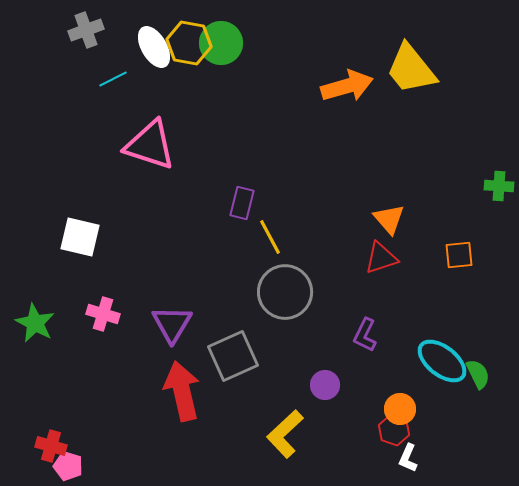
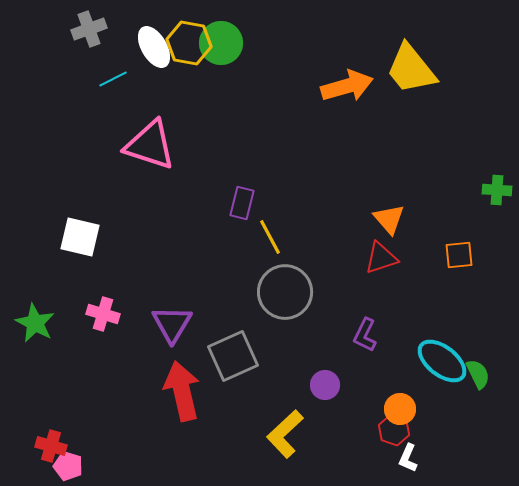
gray cross: moved 3 px right, 1 px up
green cross: moved 2 px left, 4 px down
